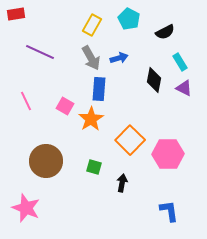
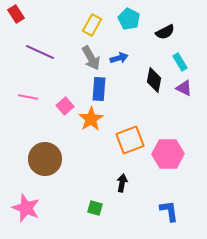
red rectangle: rotated 66 degrees clockwise
pink line: moved 2 px right, 4 px up; rotated 54 degrees counterclockwise
pink square: rotated 18 degrees clockwise
orange square: rotated 24 degrees clockwise
brown circle: moved 1 px left, 2 px up
green square: moved 1 px right, 41 px down
